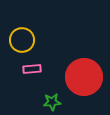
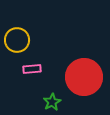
yellow circle: moved 5 px left
green star: rotated 24 degrees counterclockwise
